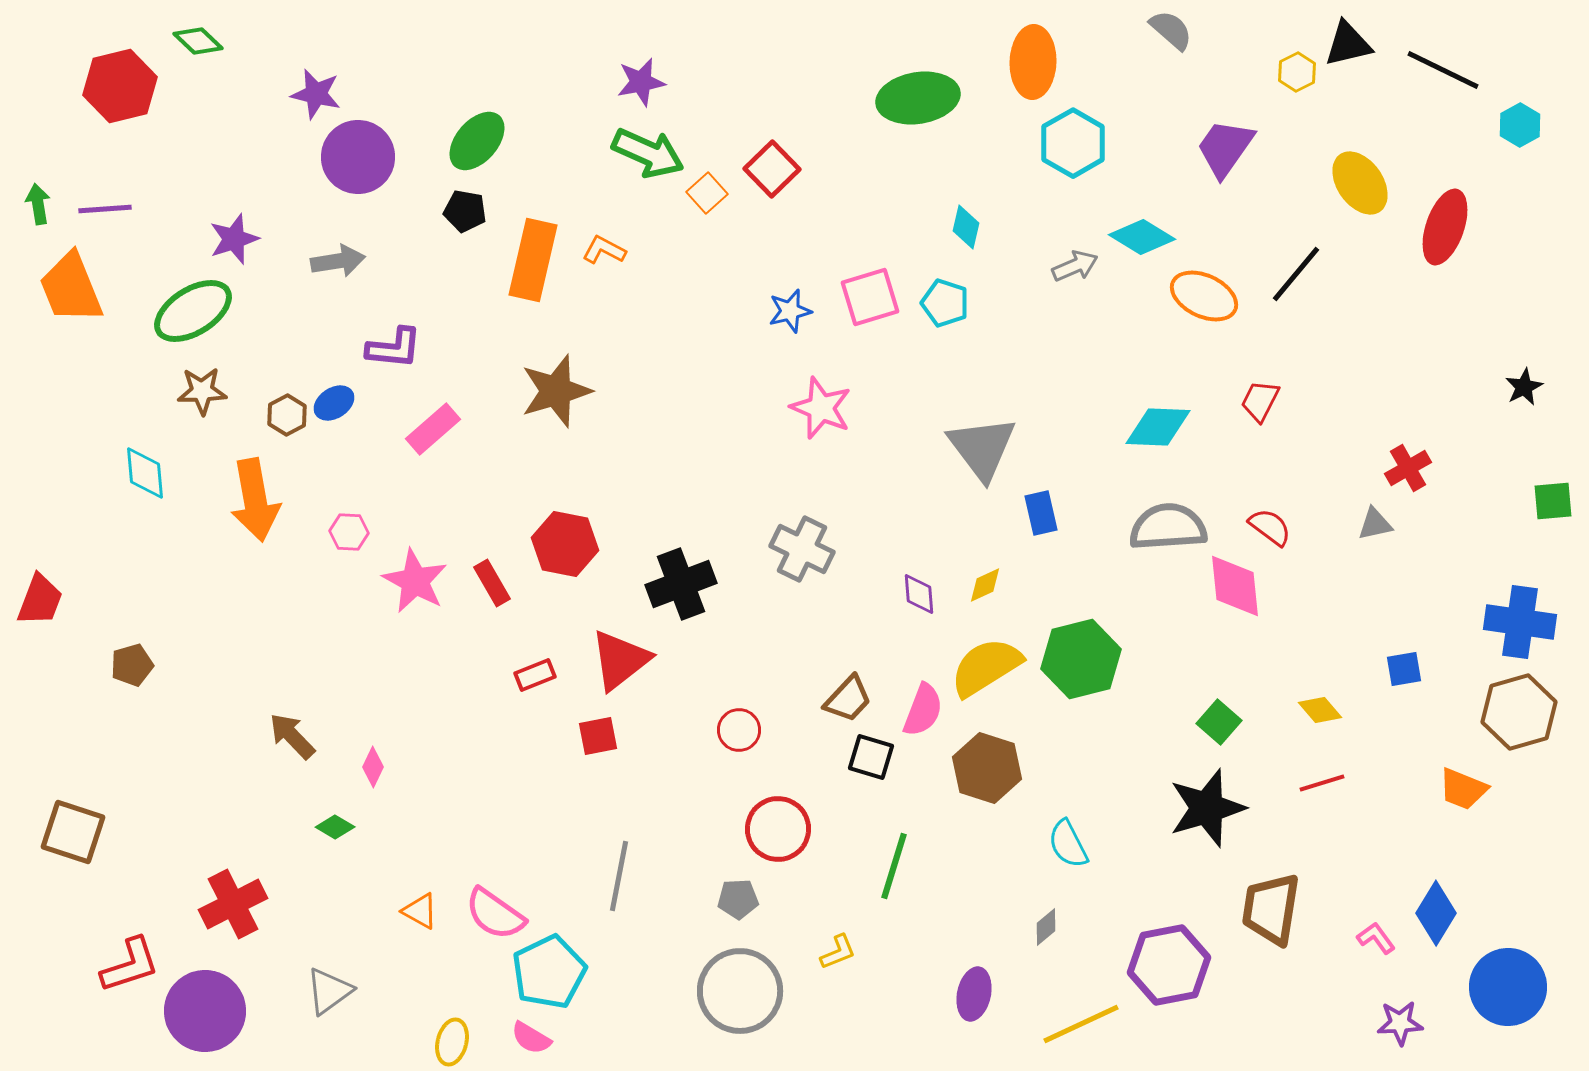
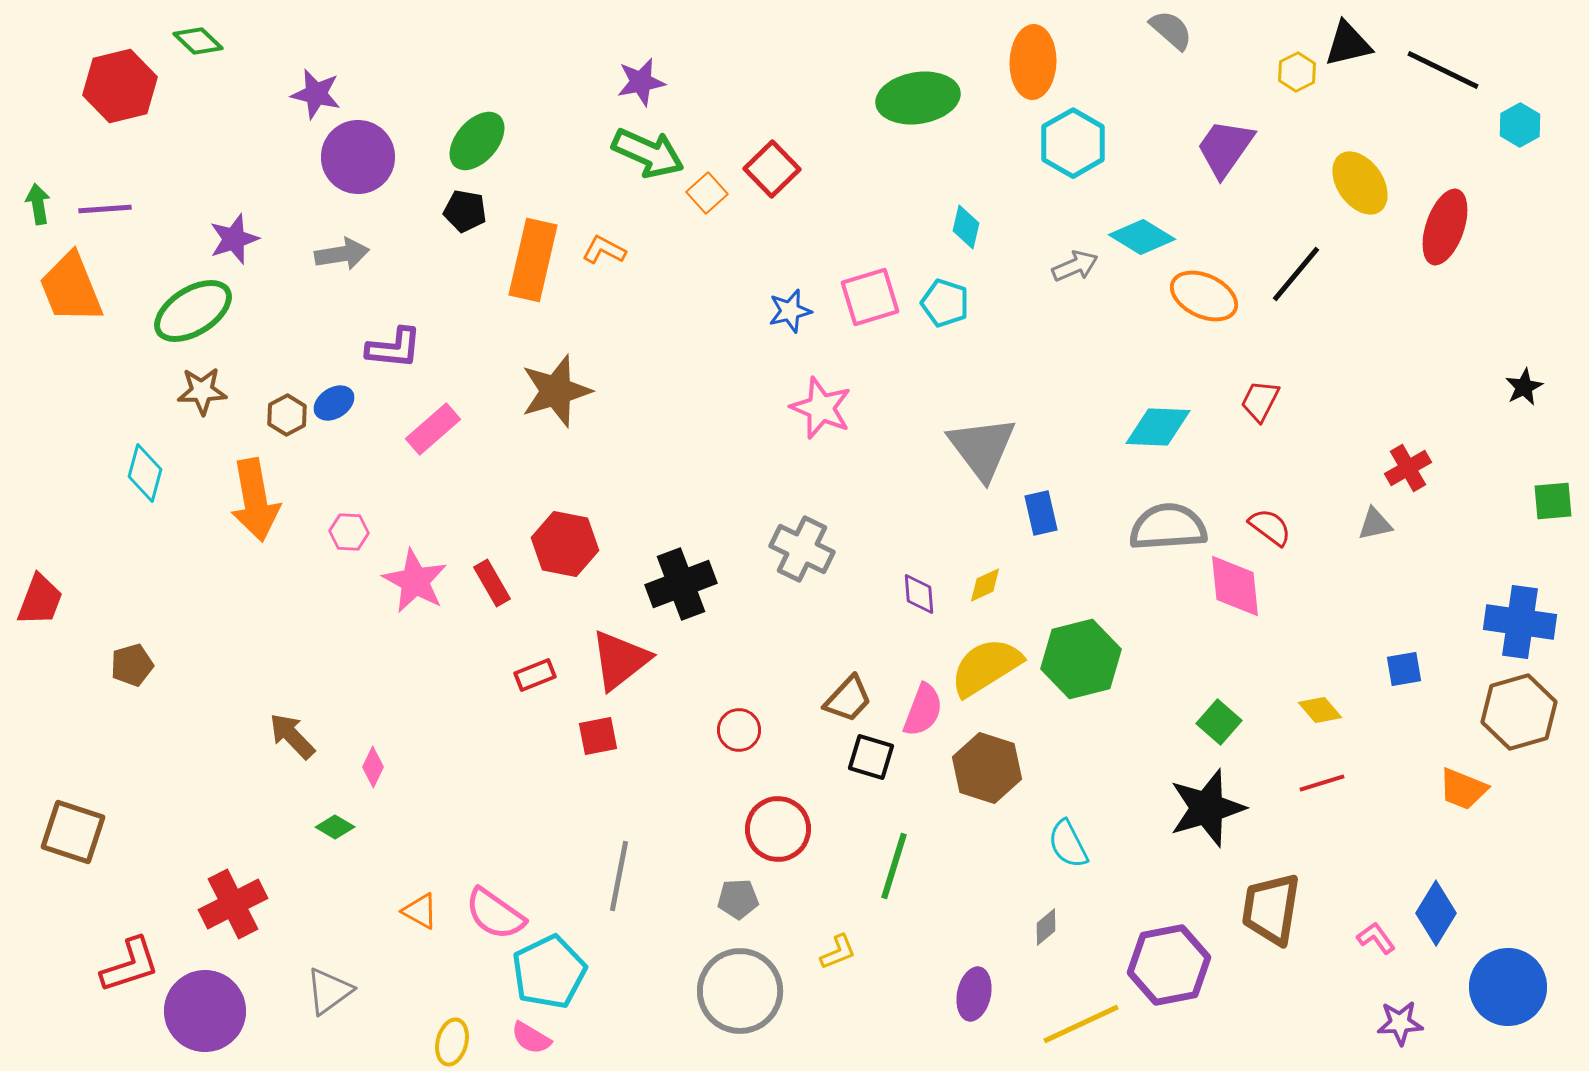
gray arrow at (338, 261): moved 4 px right, 7 px up
cyan diamond at (145, 473): rotated 20 degrees clockwise
